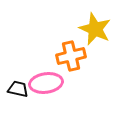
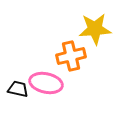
yellow star: rotated 28 degrees counterclockwise
pink ellipse: rotated 20 degrees clockwise
